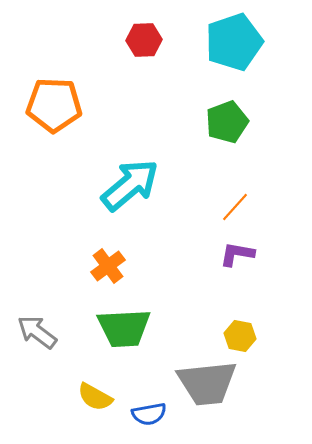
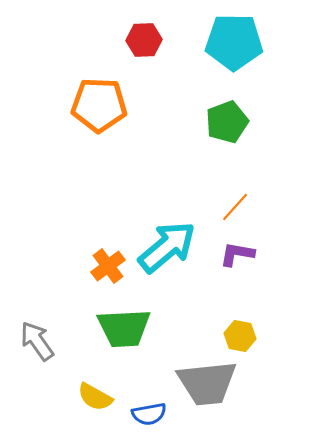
cyan pentagon: rotated 20 degrees clockwise
orange pentagon: moved 45 px right
cyan arrow: moved 37 px right, 62 px down
gray arrow: moved 9 px down; rotated 18 degrees clockwise
